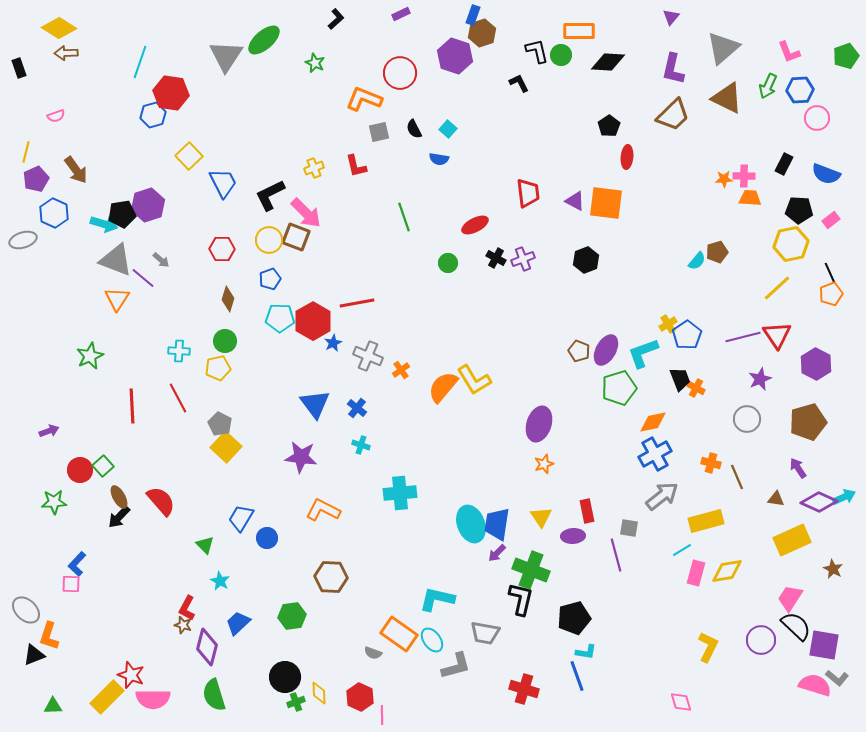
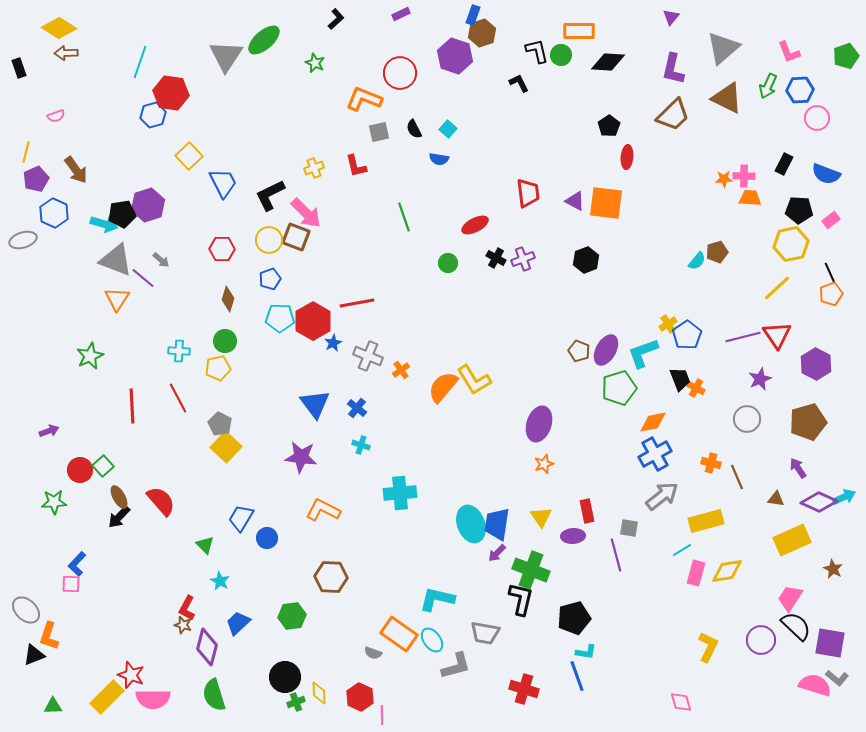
purple square at (824, 645): moved 6 px right, 2 px up
